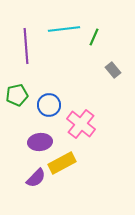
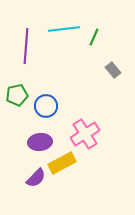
purple line: rotated 8 degrees clockwise
blue circle: moved 3 px left, 1 px down
pink cross: moved 4 px right, 10 px down; rotated 20 degrees clockwise
